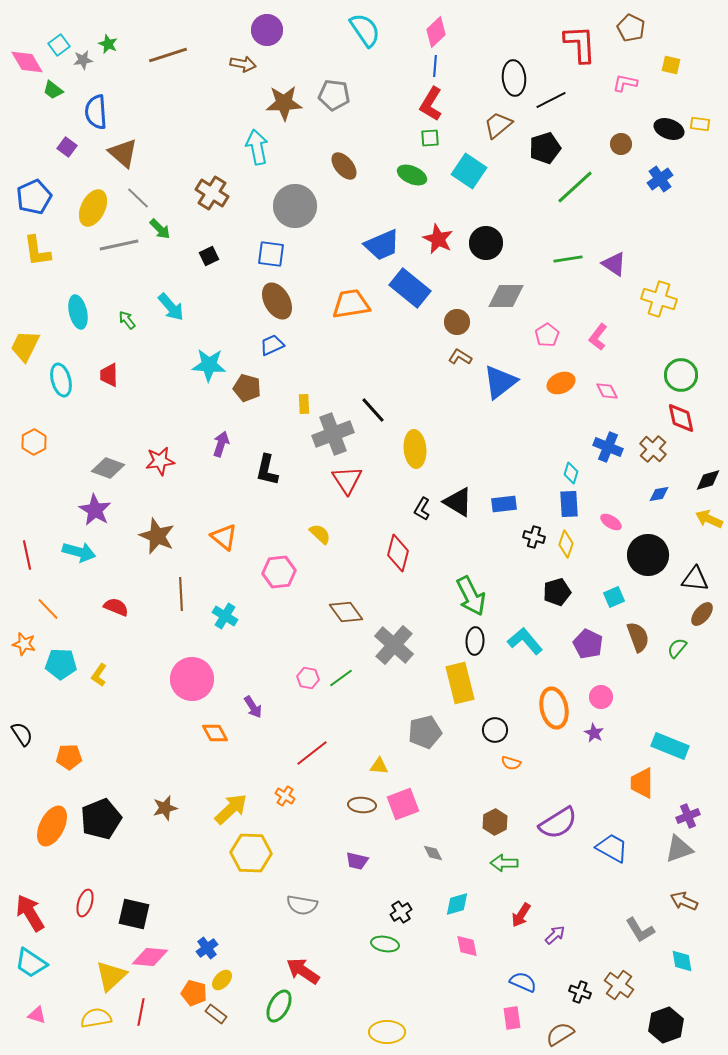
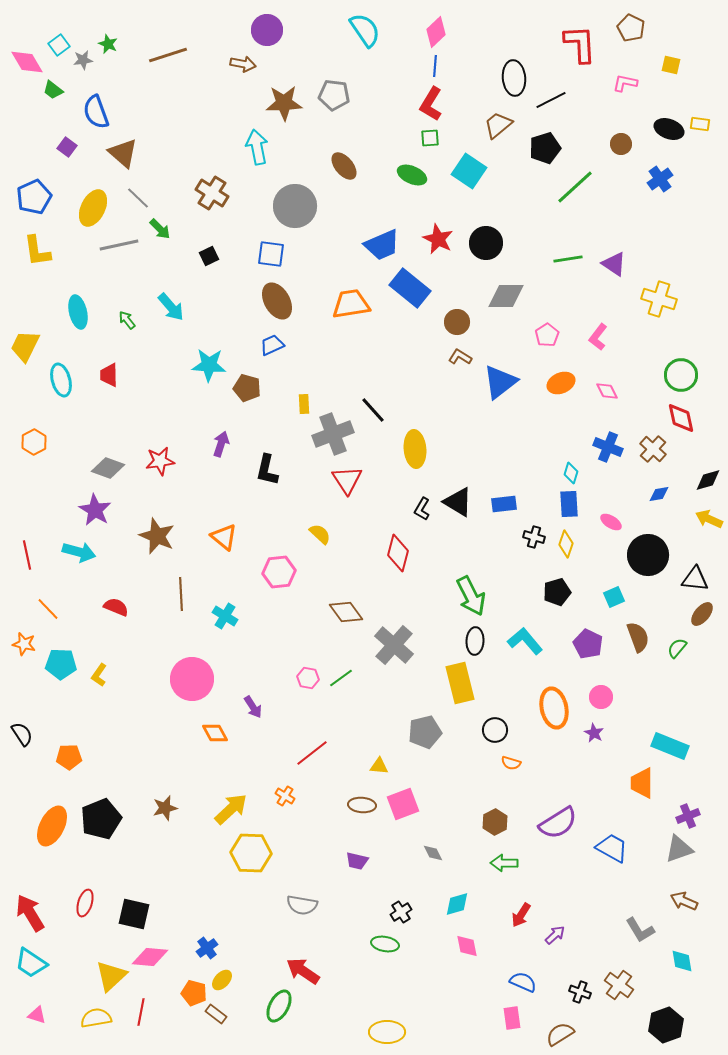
blue semicircle at (96, 112): rotated 16 degrees counterclockwise
